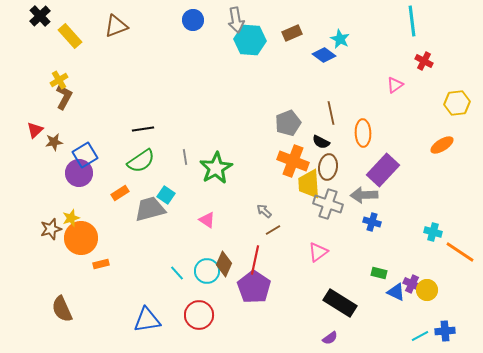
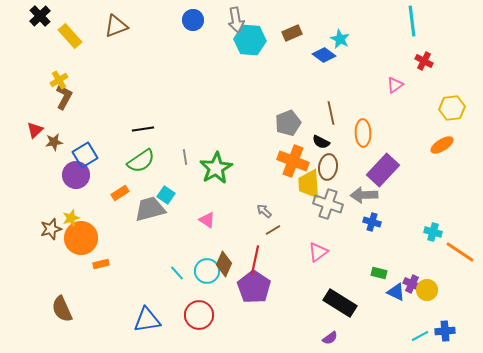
yellow hexagon at (457, 103): moved 5 px left, 5 px down
purple circle at (79, 173): moved 3 px left, 2 px down
